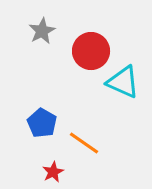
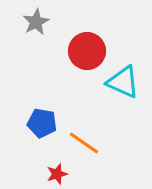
gray star: moved 6 px left, 9 px up
red circle: moved 4 px left
blue pentagon: rotated 20 degrees counterclockwise
red star: moved 4 px right, 2 px down; rotated 10 degrees clockwise
